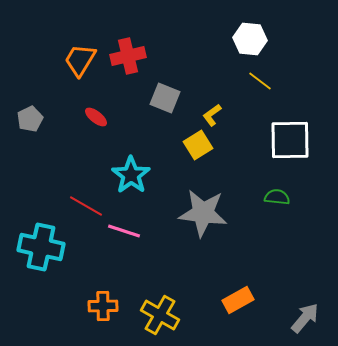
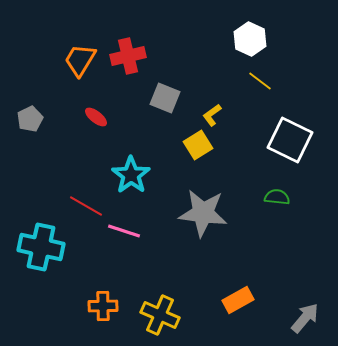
white hexagon: rotated 20 degrees clockwise
white square: rotated 27 degrees clockwise
yellow cross: rotated 6 degrees counterclockwise
